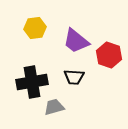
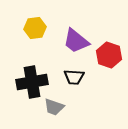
gray trapezoid: rotated 145 degrees counterclockwise
